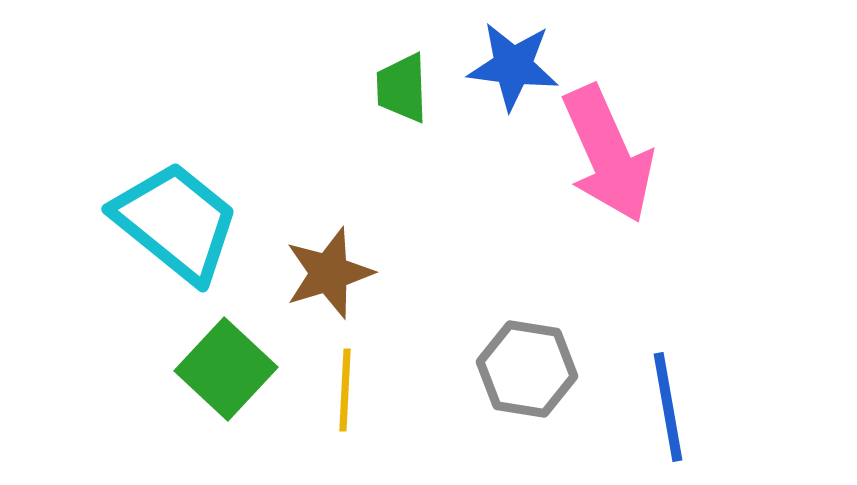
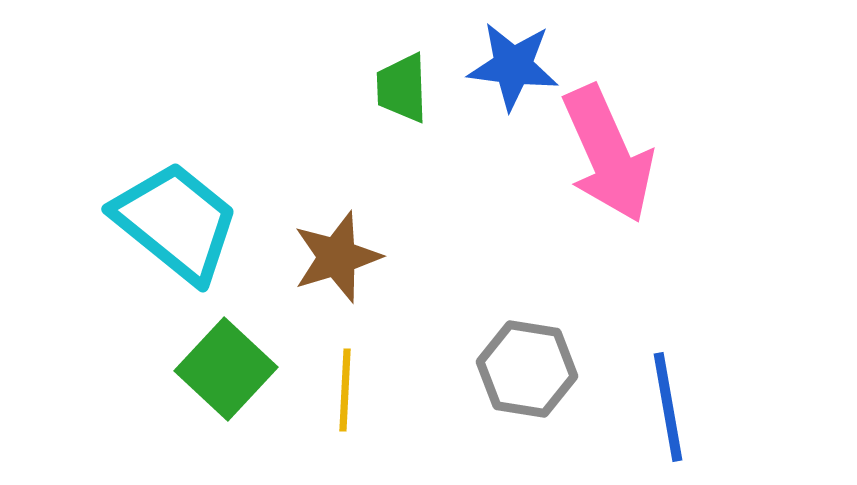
brown star: moved 8 px right, 16 px up
